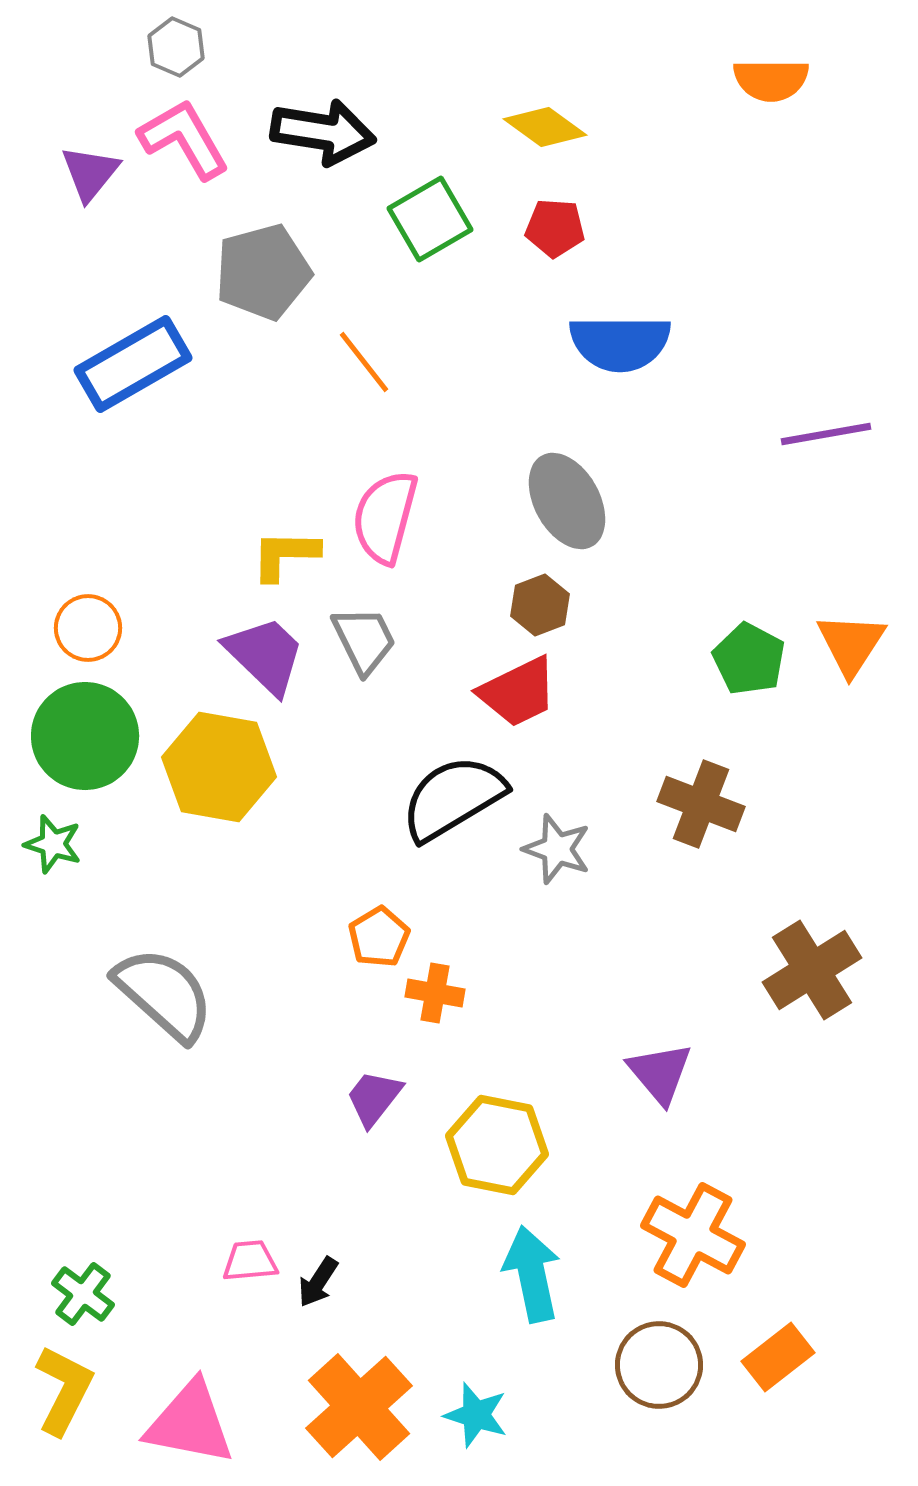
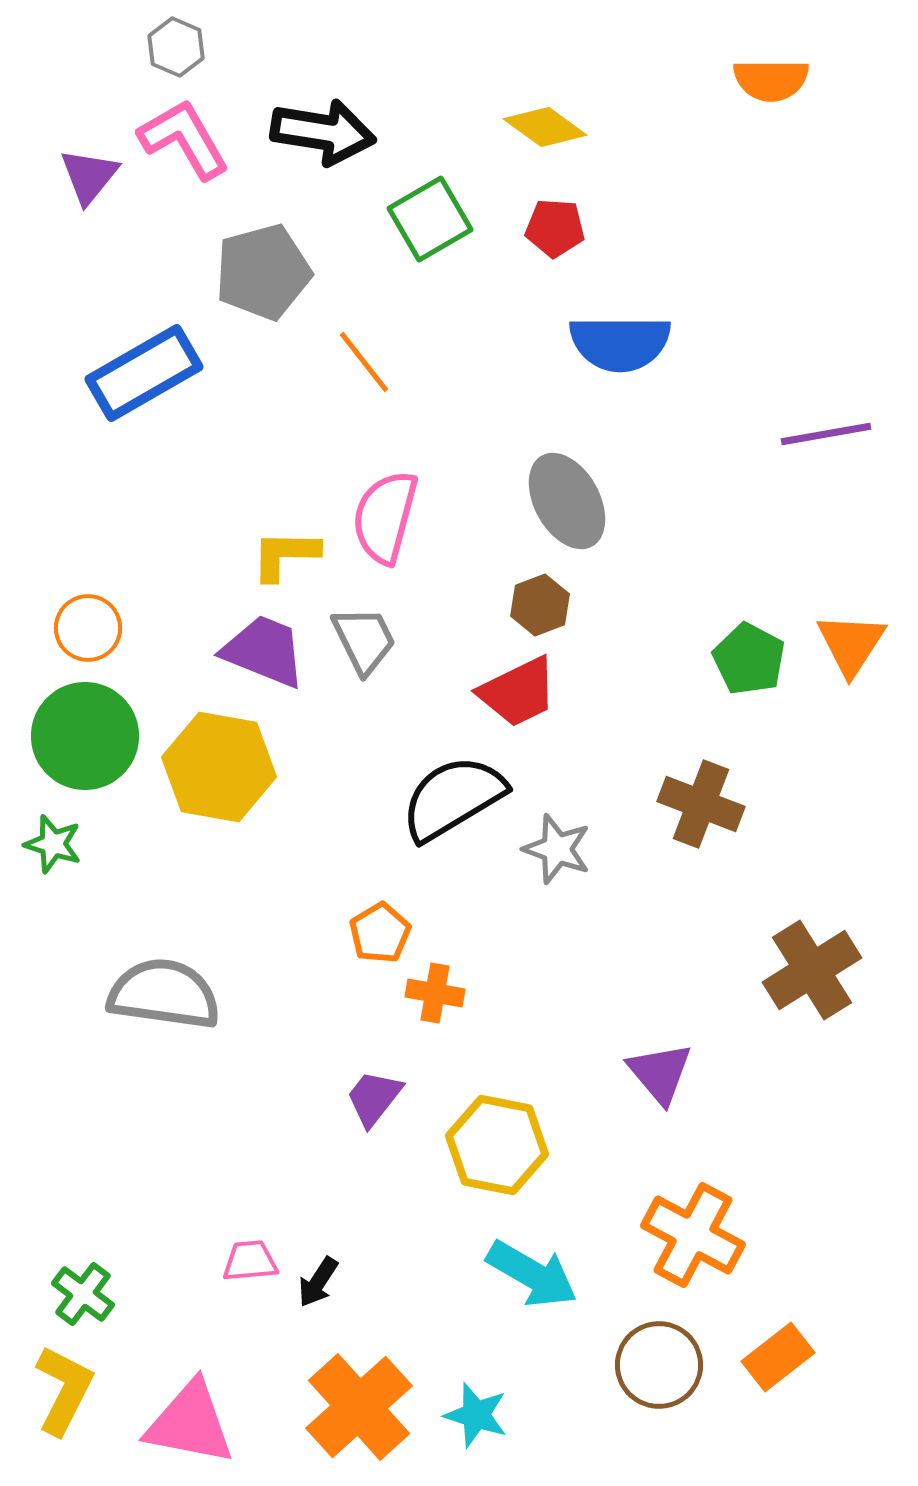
purple triangle at (90, 173): moved 1 px left, 3 px down
blue rectangle at (133, 364): moved 11 px right, 9 px down
purple trapezoid at (265, 655): moved 1 px left, 4 px up; rotated 22 degrees counterclockwise
orange pentagon at (379, 937): moved 1 px right, 4 px up
gray semicircle at (164, 994): rotated 34 degrees counterclockwise
cyan arrow at (532, 1274): rotated 132 degrees clockwise
